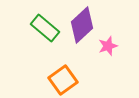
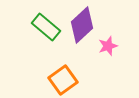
green rectangle: moved 1 px right, 1 px up
